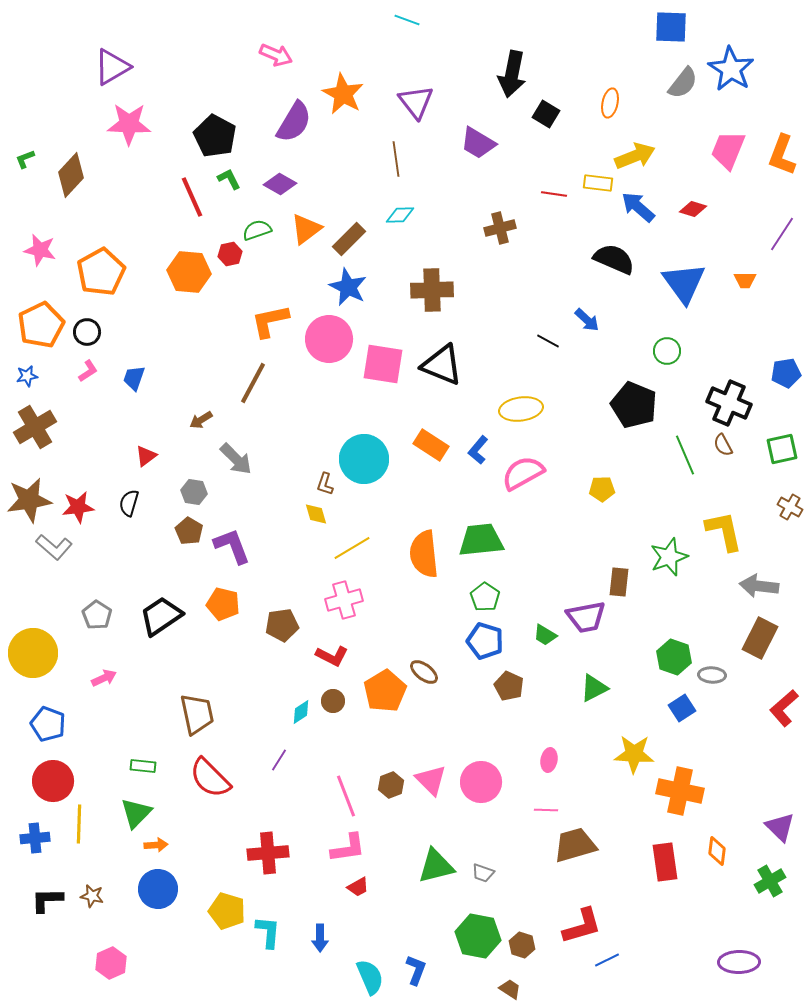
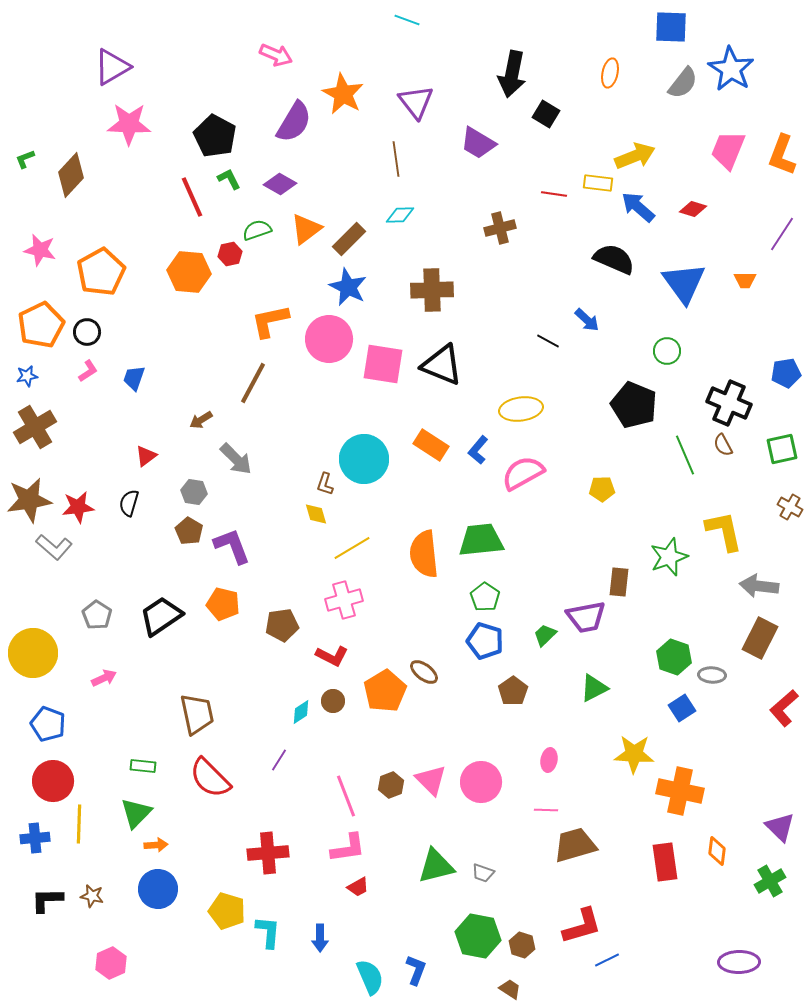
orange ellipse at (610, 103): moved 30 px up
green trapezoid at (545, 635): rotated 105 degrees clockwise
brown pentagon at (509, 686): moved 4 px right, 5 px down; rotated 12 degrees clockwise
